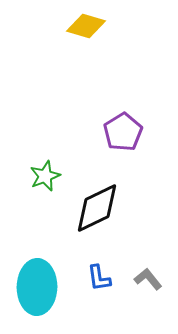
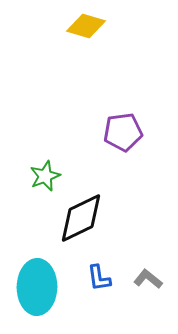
purple pentagon: rotated 24 degrees clockwise
black diamond: moved 16 px left, 10 px down
gray L-shape: rotated 12 degrees counterclockwise
